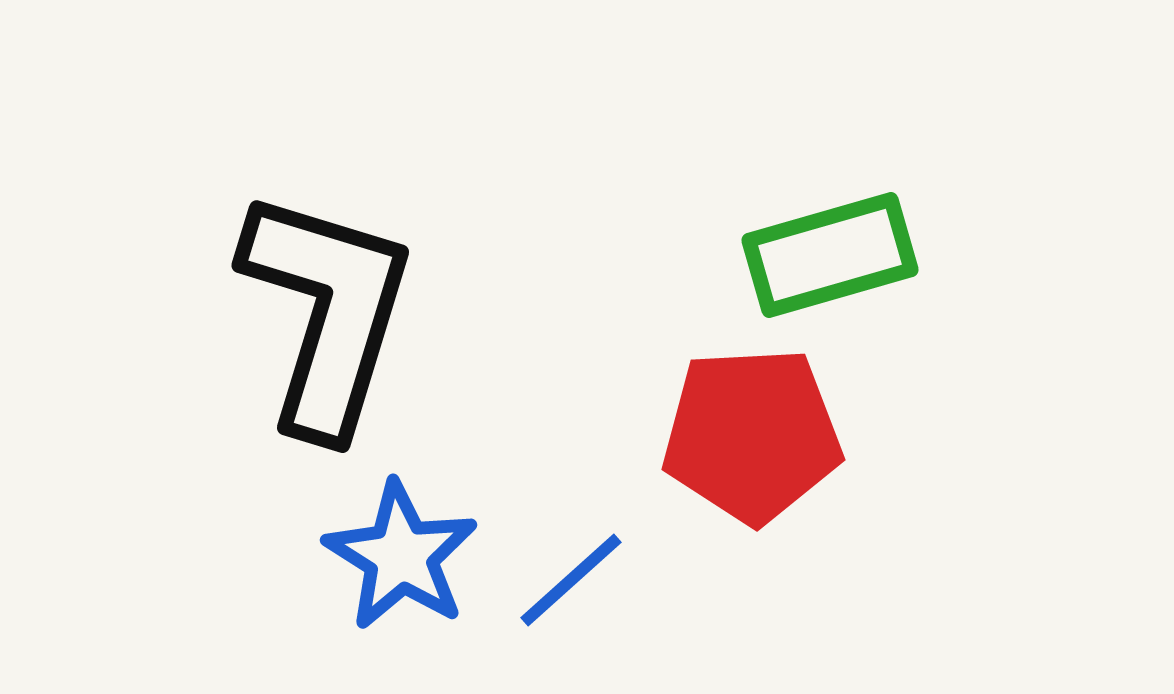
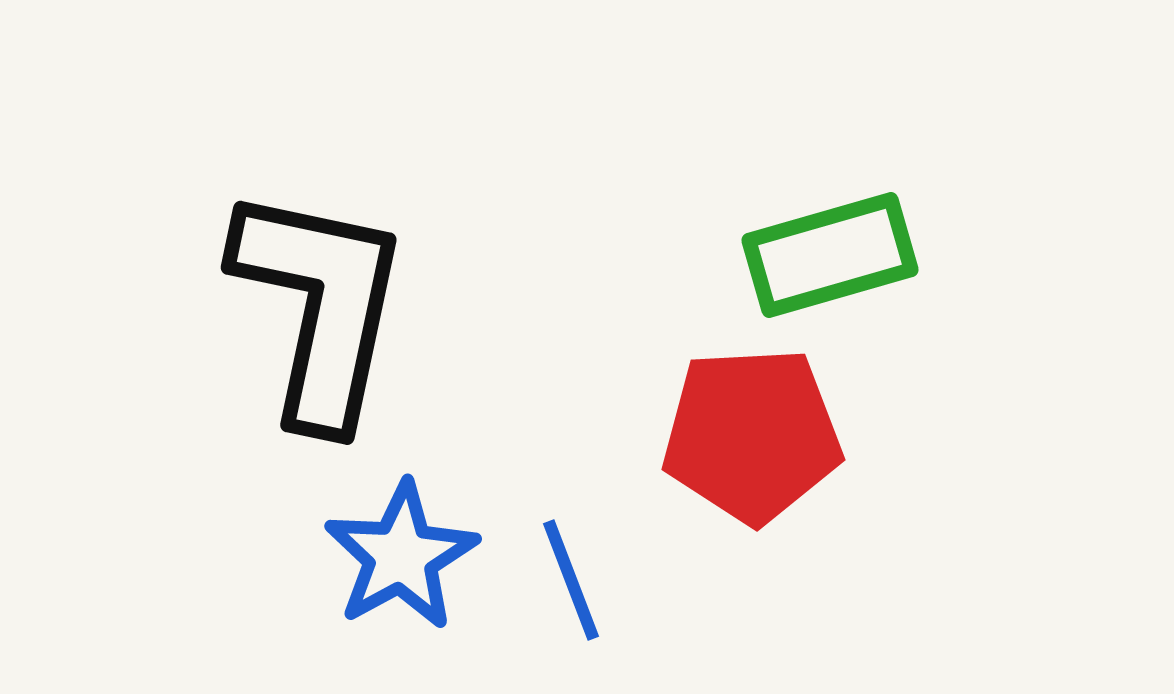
black L-shape: moved 7 px left, 6 px up; rotated 5 degrees counterclockwise
blue star: rotated 11 degrees clockwise
blue line: rotated 69 degrees counterclockwise
